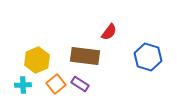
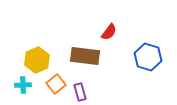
purple rectangle: moved 8 px down; rotated 42 degrees clockwise
